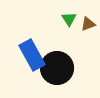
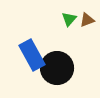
green triangle: rotated 14 degrees clockwise
brown triangle: moved 1 px left, 4 px up
